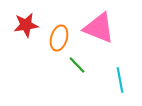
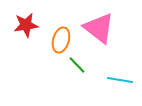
pink triangle: rotated 16 degrees clockwise
orange ellipse: moved 2 px right, 2 px down
cyan line: rotated 70 degrees counterclockwise
